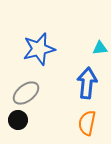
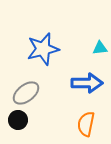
blue star: moved 4 px right
blue arrow: rotated 84 degrees clockwise
orange semicircle: moved 1 px left, 1 px down
